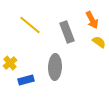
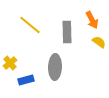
gray rectangle: rotated 20 degrees clockwise
